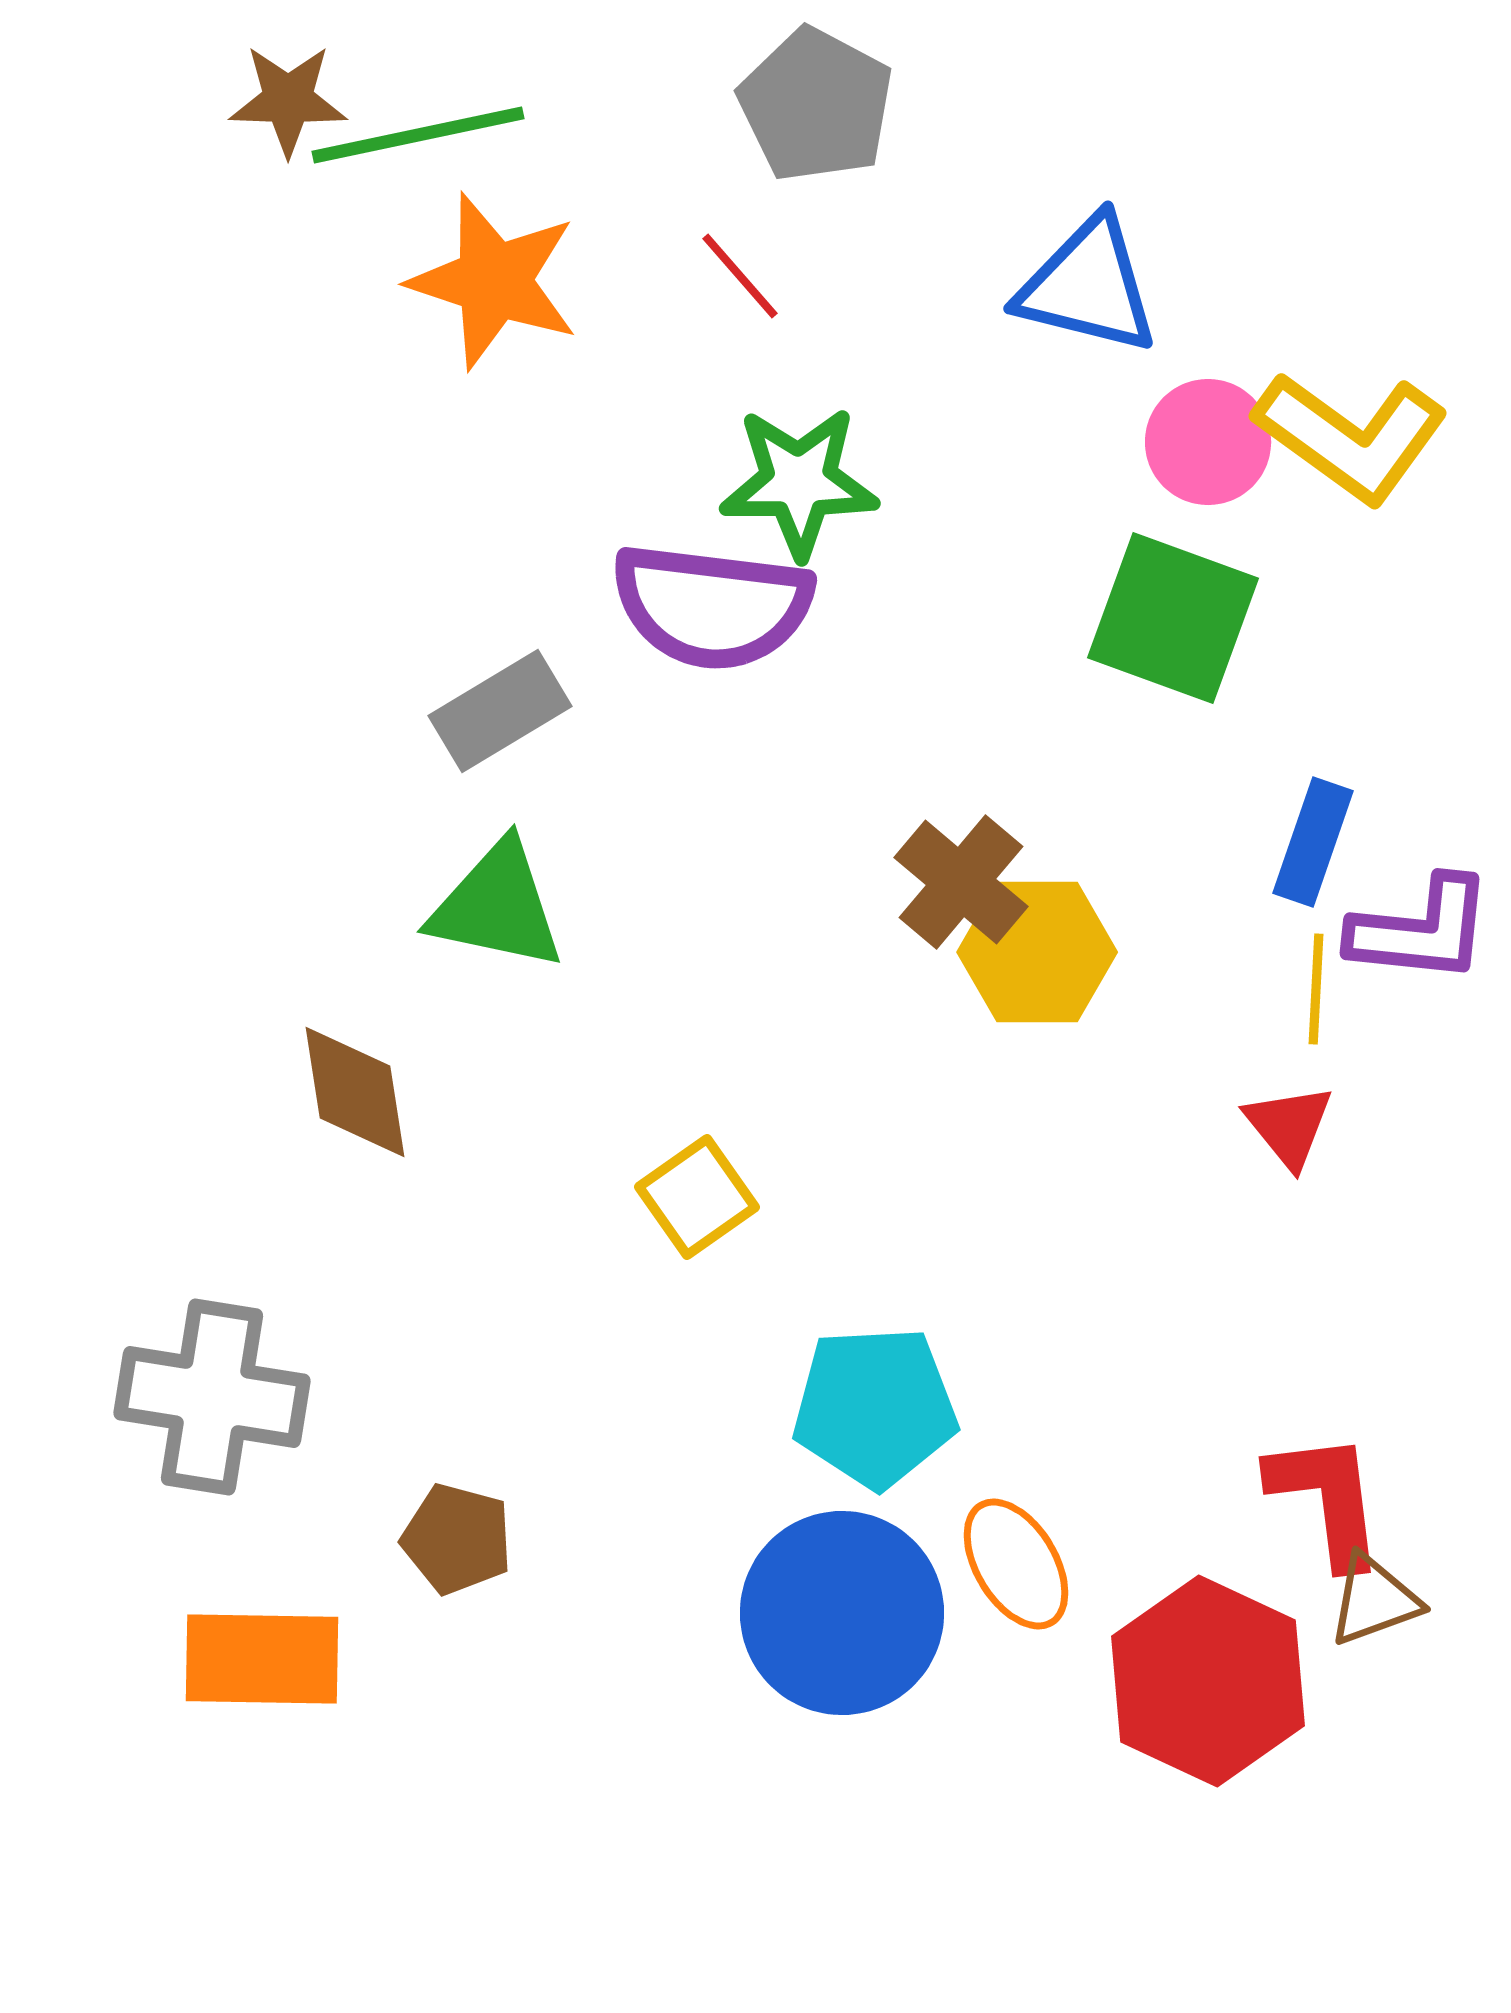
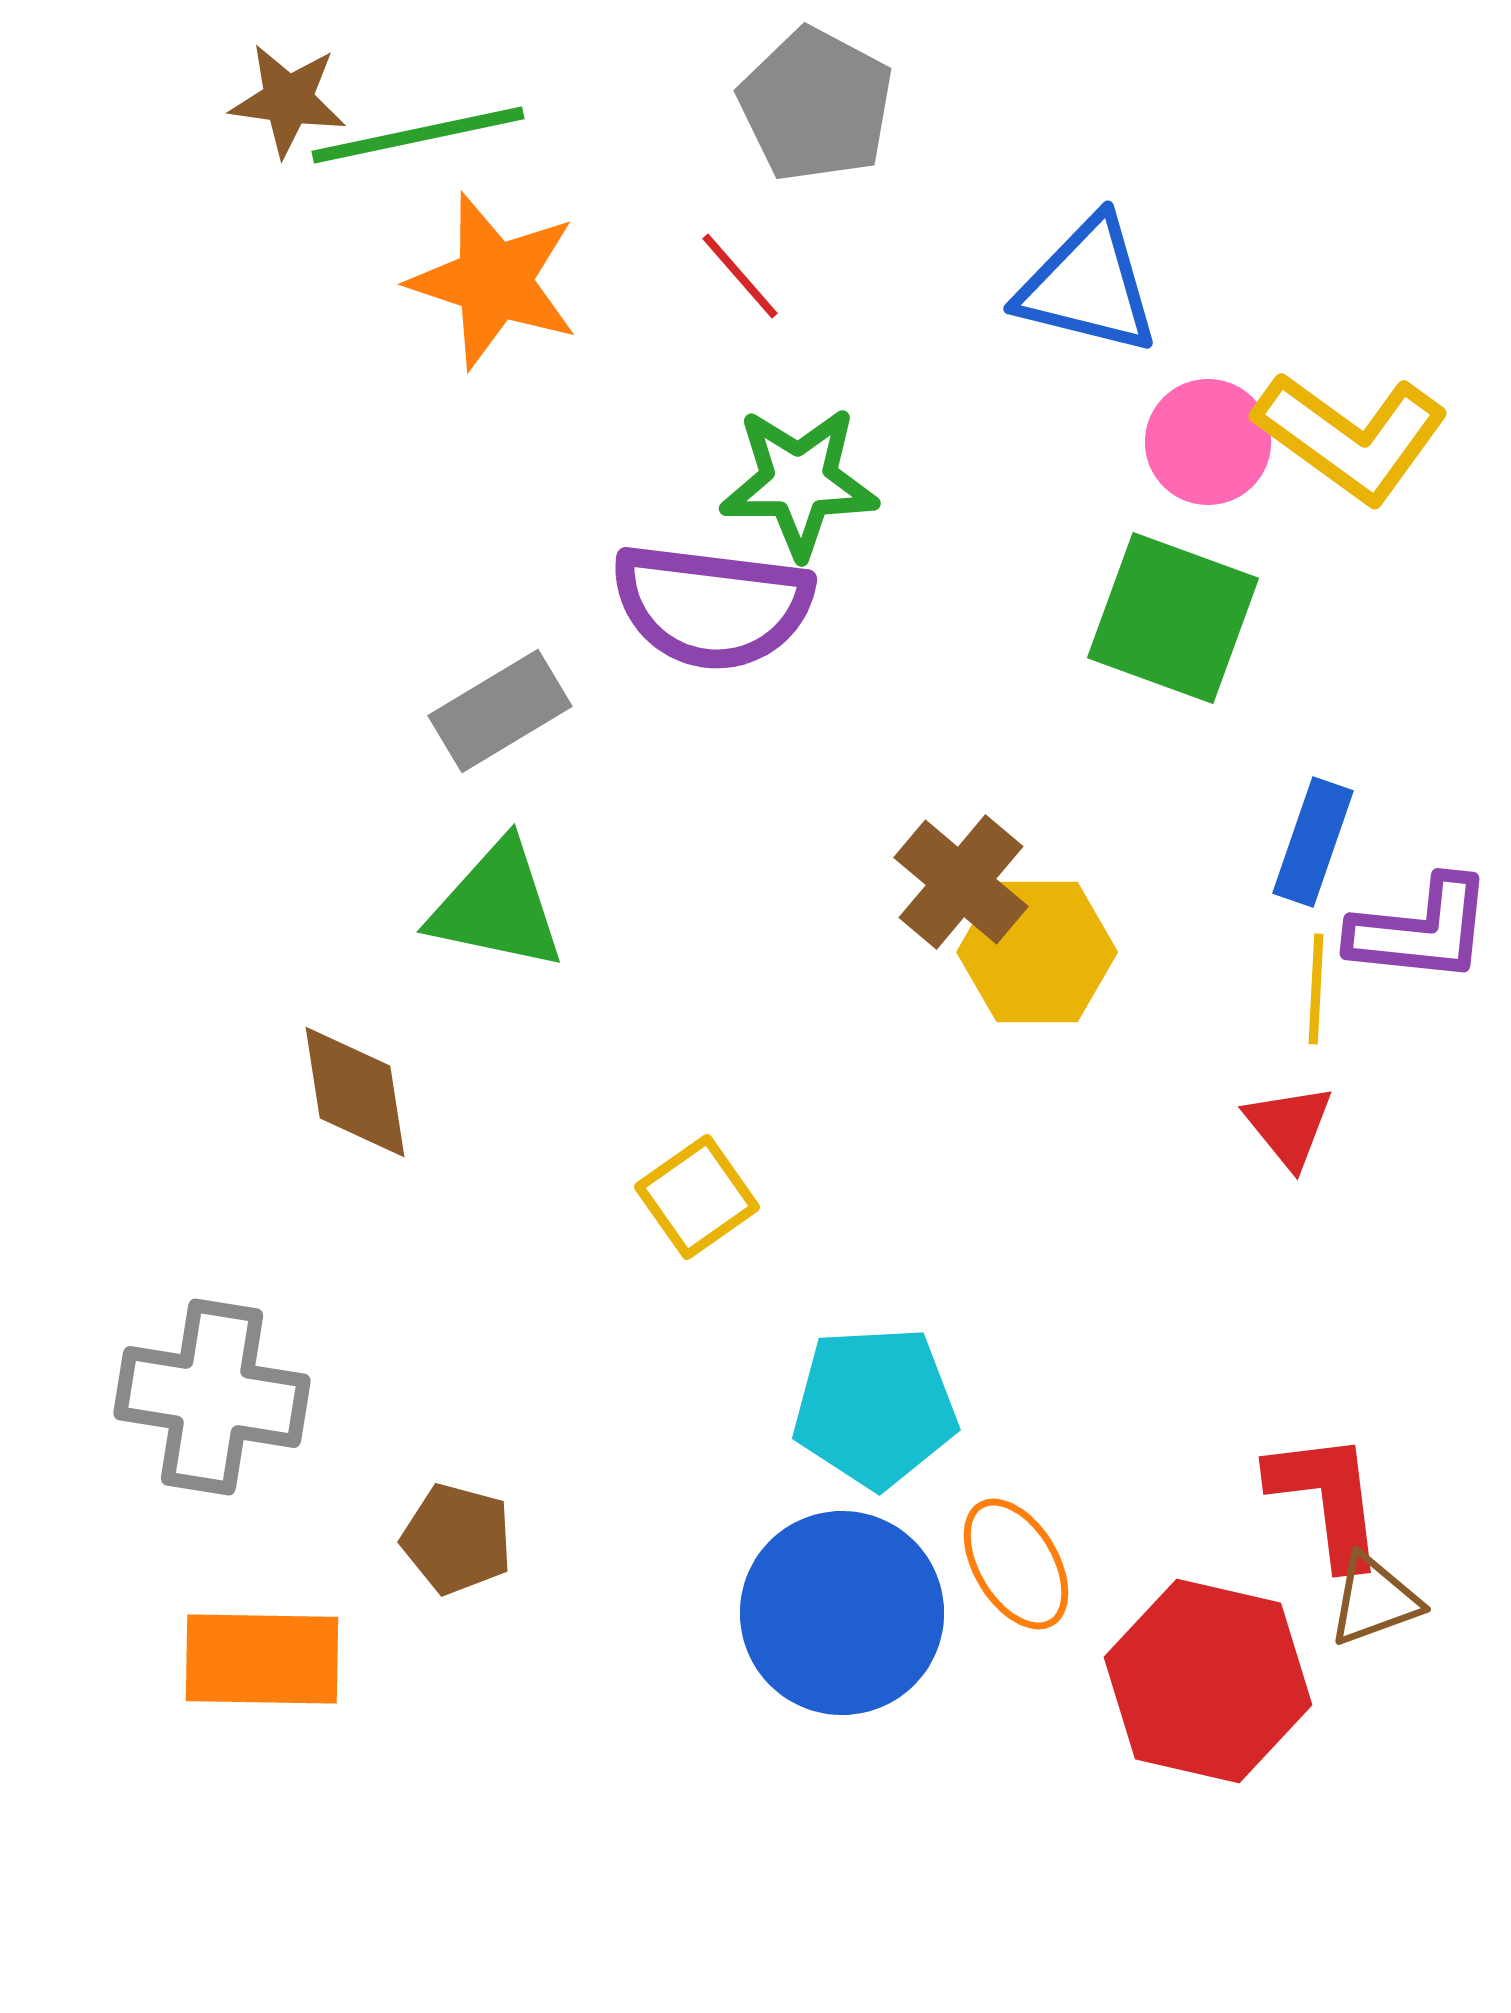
brown star: rotated 6 degrees clockwise
red hexagon: rotated 12 degrees counterclockwise
